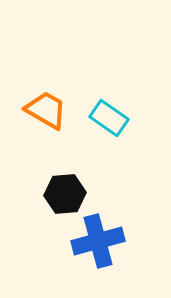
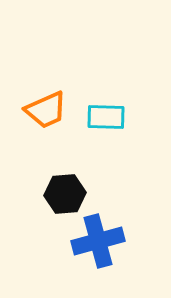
orange trapezoid: rotated 126 degrees clockwise
cyan rectangle: moved 3 px left, 1 px up; rotated 33 degrees counterclockwise
